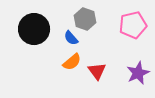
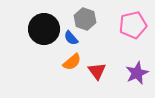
black circle: moved 10 px right
purple star: moved 1 px left
